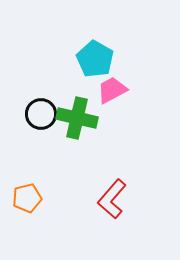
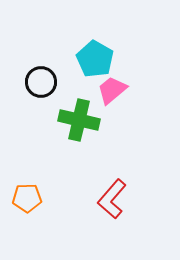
pink trapezoid: rotated 12 degrees counterclockwise
black circle: moved 32 px up
green cross: moved 2 px right, 2 px down
orange pentagon: rotated 12 degrees clockwise
